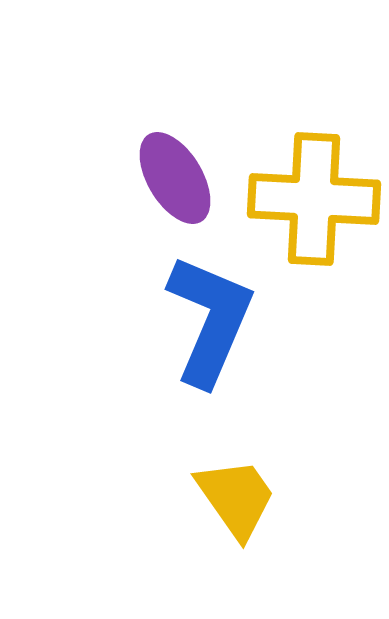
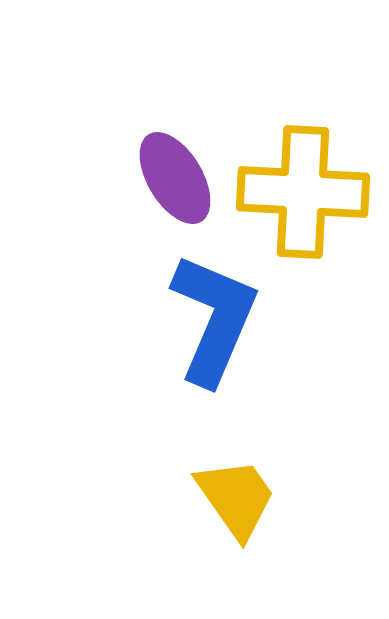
yellow cross: moved 11 px left, 7 px up
blue L-shape: moved 4 px right, 1 px up
